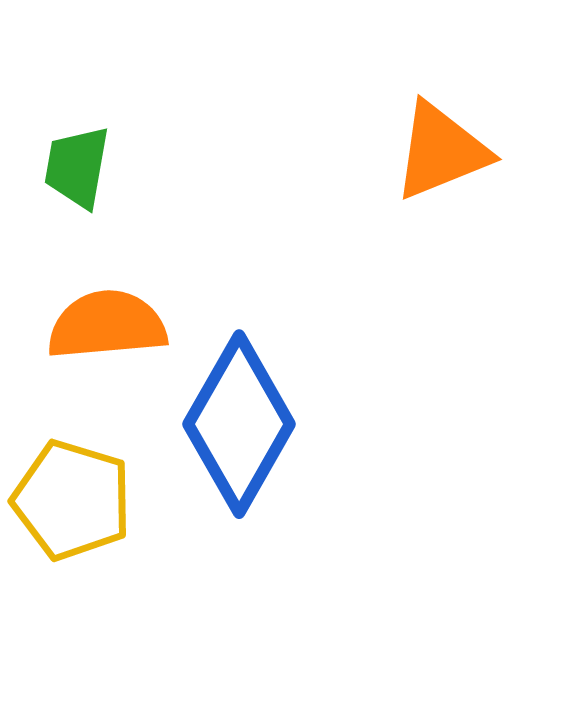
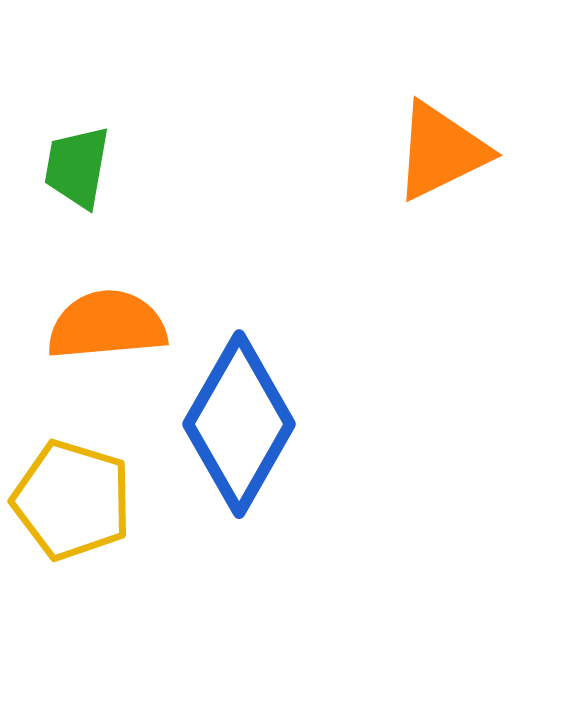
orange triangle: rotated 4 degrees counterclockwise
